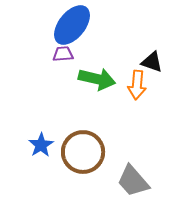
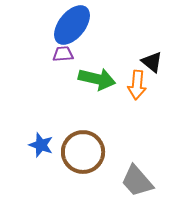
black triangle: rotated 20 degrees clockwise
blue star: rotated 20 degrees counterclockwise
gray trapezoid: moved 4 px right
